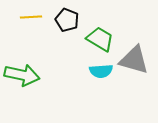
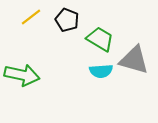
yellow line: rotated 35 degrees counterclockwise
